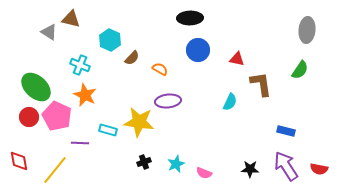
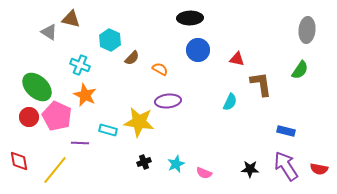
green ellipse: moved 1 px right
